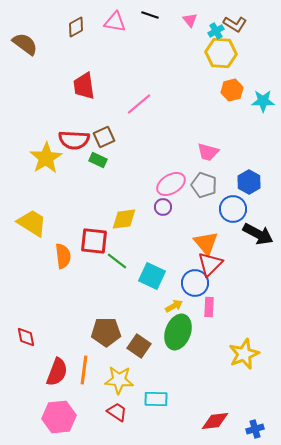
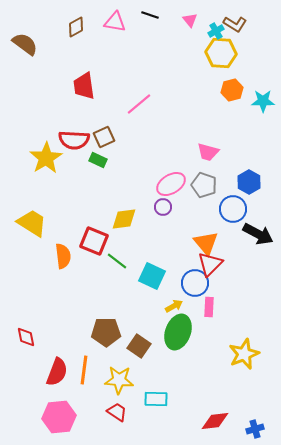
red square at (94, 241): rotated 16 degrees clockwise
